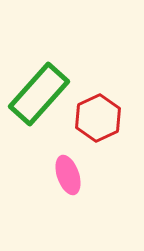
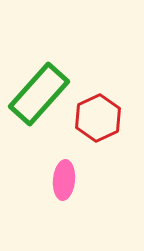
pink ellipse: moved 4 px left, 5 px down; rotated 24 degrees clockwise
